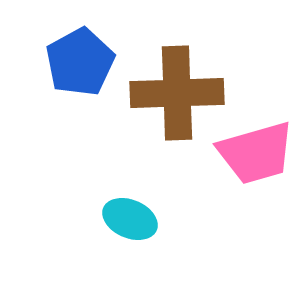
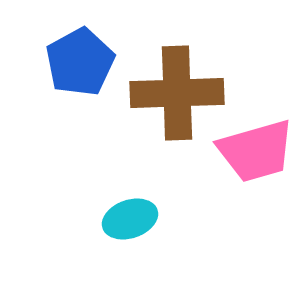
pink trapezoid: moved 2 px up
cyan ellipse: rotated 42 degrees counterclockwise
